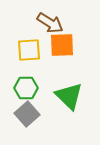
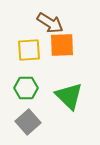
gray square: moved 1 px right, 8 px down
